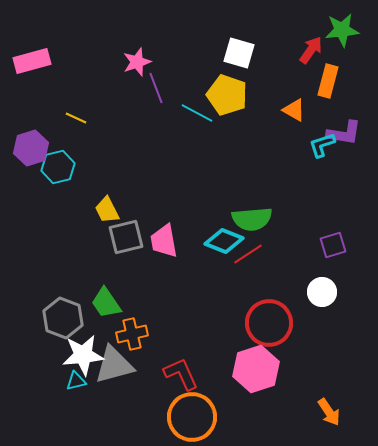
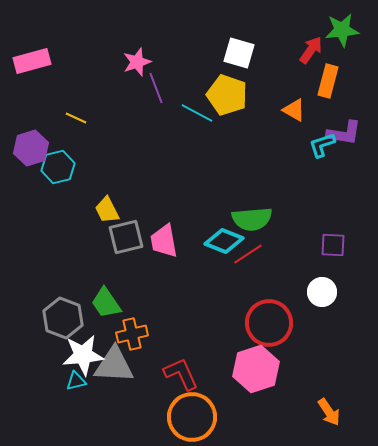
purple square: rotated 20 degrees clockwise
gray triangle: rotated 18 degrees clockwise
